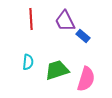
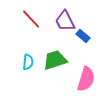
red line: rotated 40 degrees counterclockwise
green trapezoid: moved 2 px left, 10 px up
